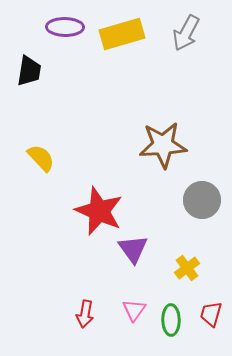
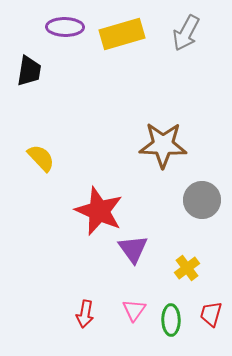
brown star: rotated 6 degrees clockwise
